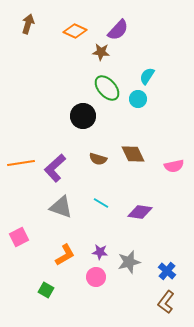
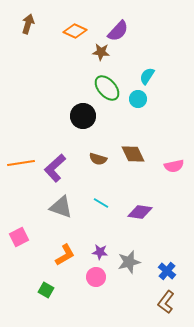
purple semicircle: moved 1 px down
